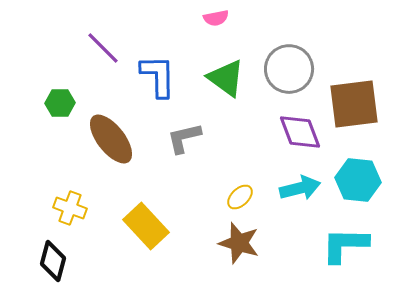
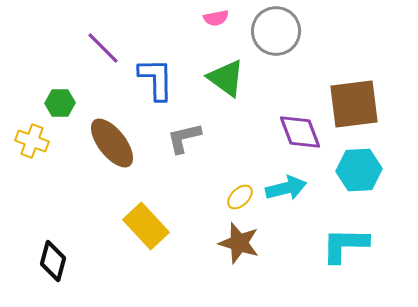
gray circle: moved 13 px left, 38 px up
blue L-shape: moved 2 px left, 3 px down
brown ellipse: moved 1 px right, 4 px down
cyan hexagon: moved 1 px right, 10 px up; rotated 9 degrees counterclockwise
cyan arrow: moved 14 px left
yellow cross: moved 38 px left, 67 px up
